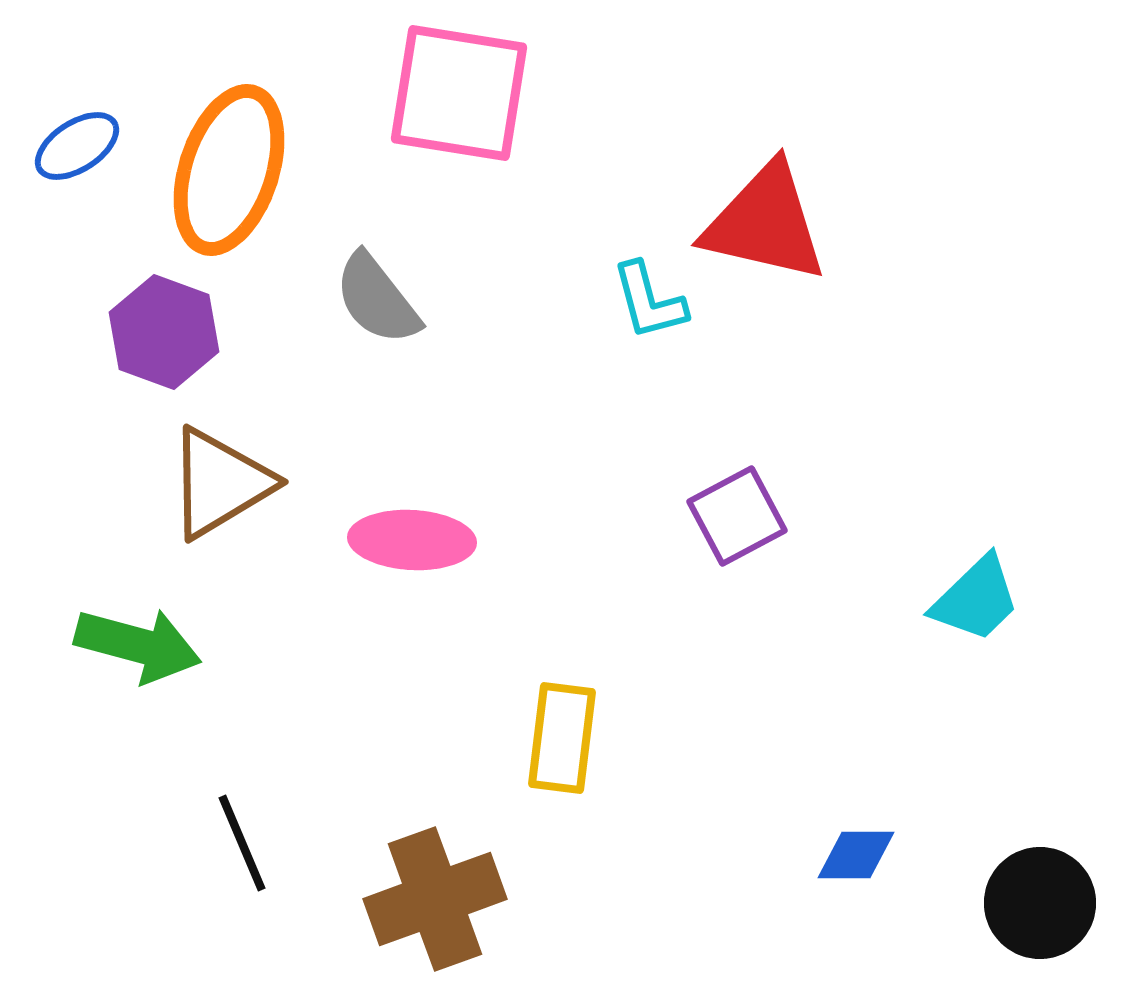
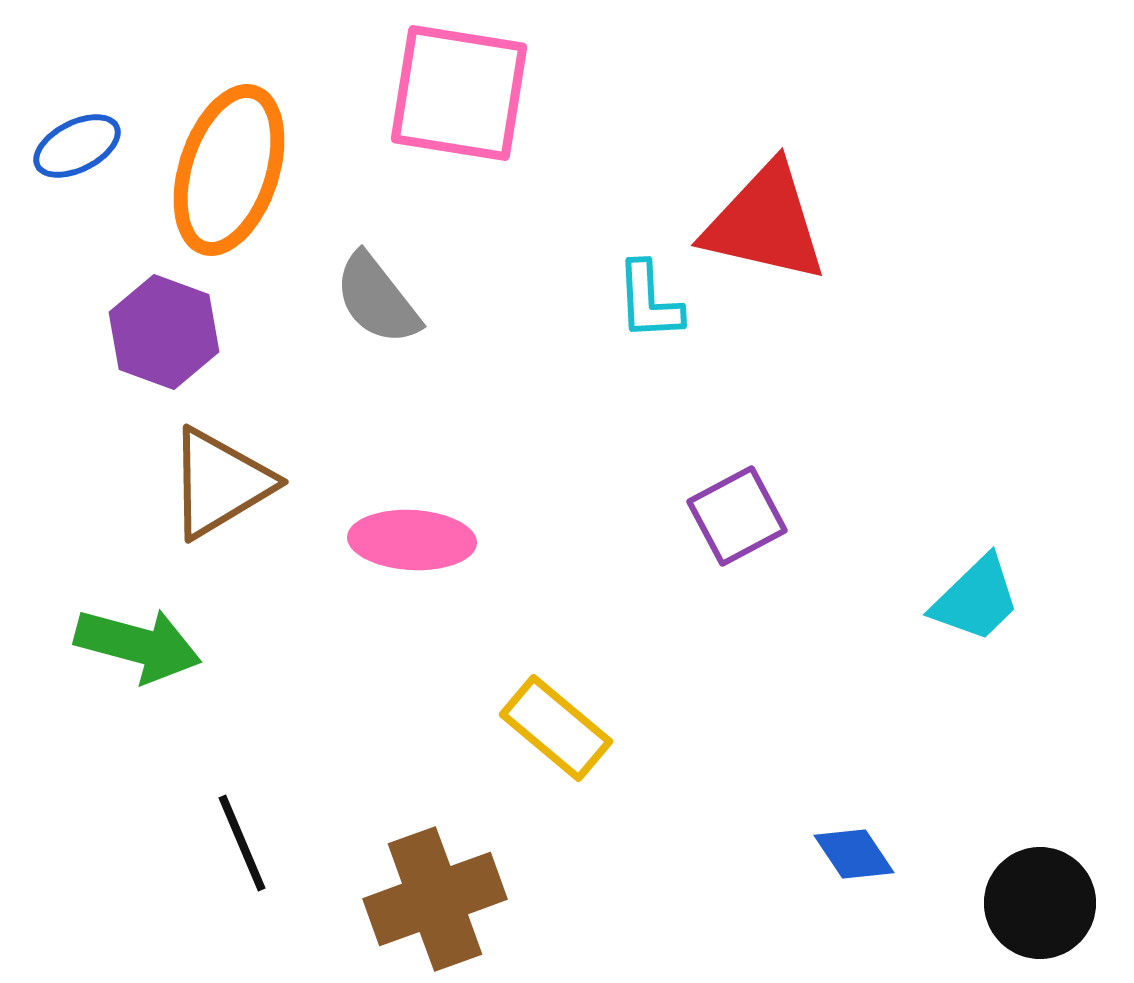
blue ellipse: rotated 6 degrees clockwise
cyan L-shape: rotated 12 degrees clockwise
yellow rectangle: moved 6 px left, 10 px up; rotated 57 degrees counterclockwise
blue diamond: moved 2 px left, 1 px up; rotated 56 degrees clockwise
